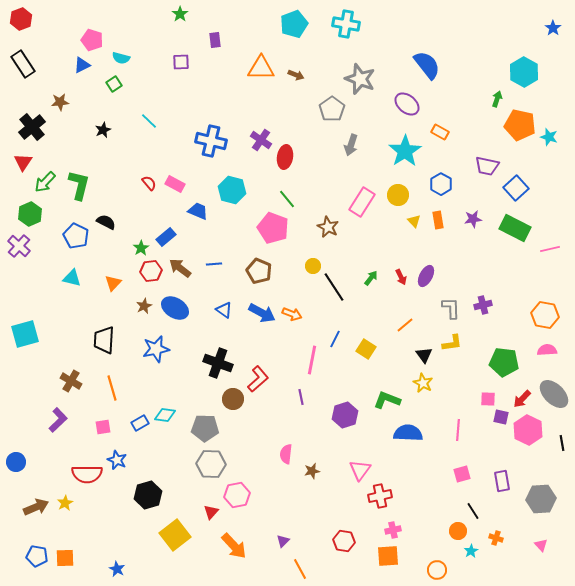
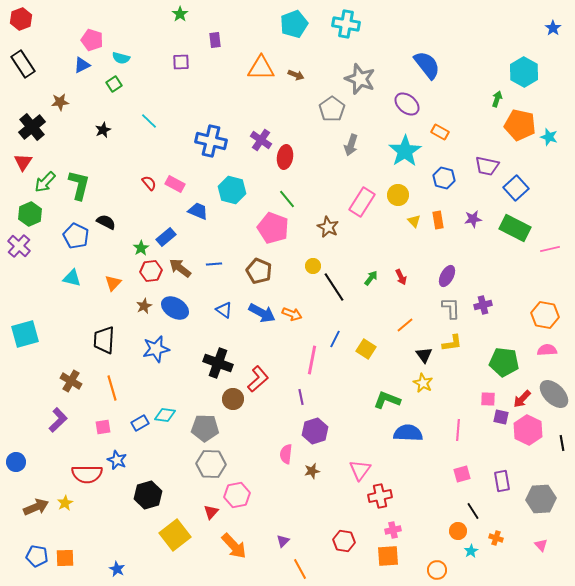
blue hexagon at (441, 184): moved 3 px right, 6 px up; rotated 15 degrees counterclockwise
purple ellipse at (426, 276): moved 21 px right
purple hexagon at (345, 415): moved 30 px left, 16 px down
